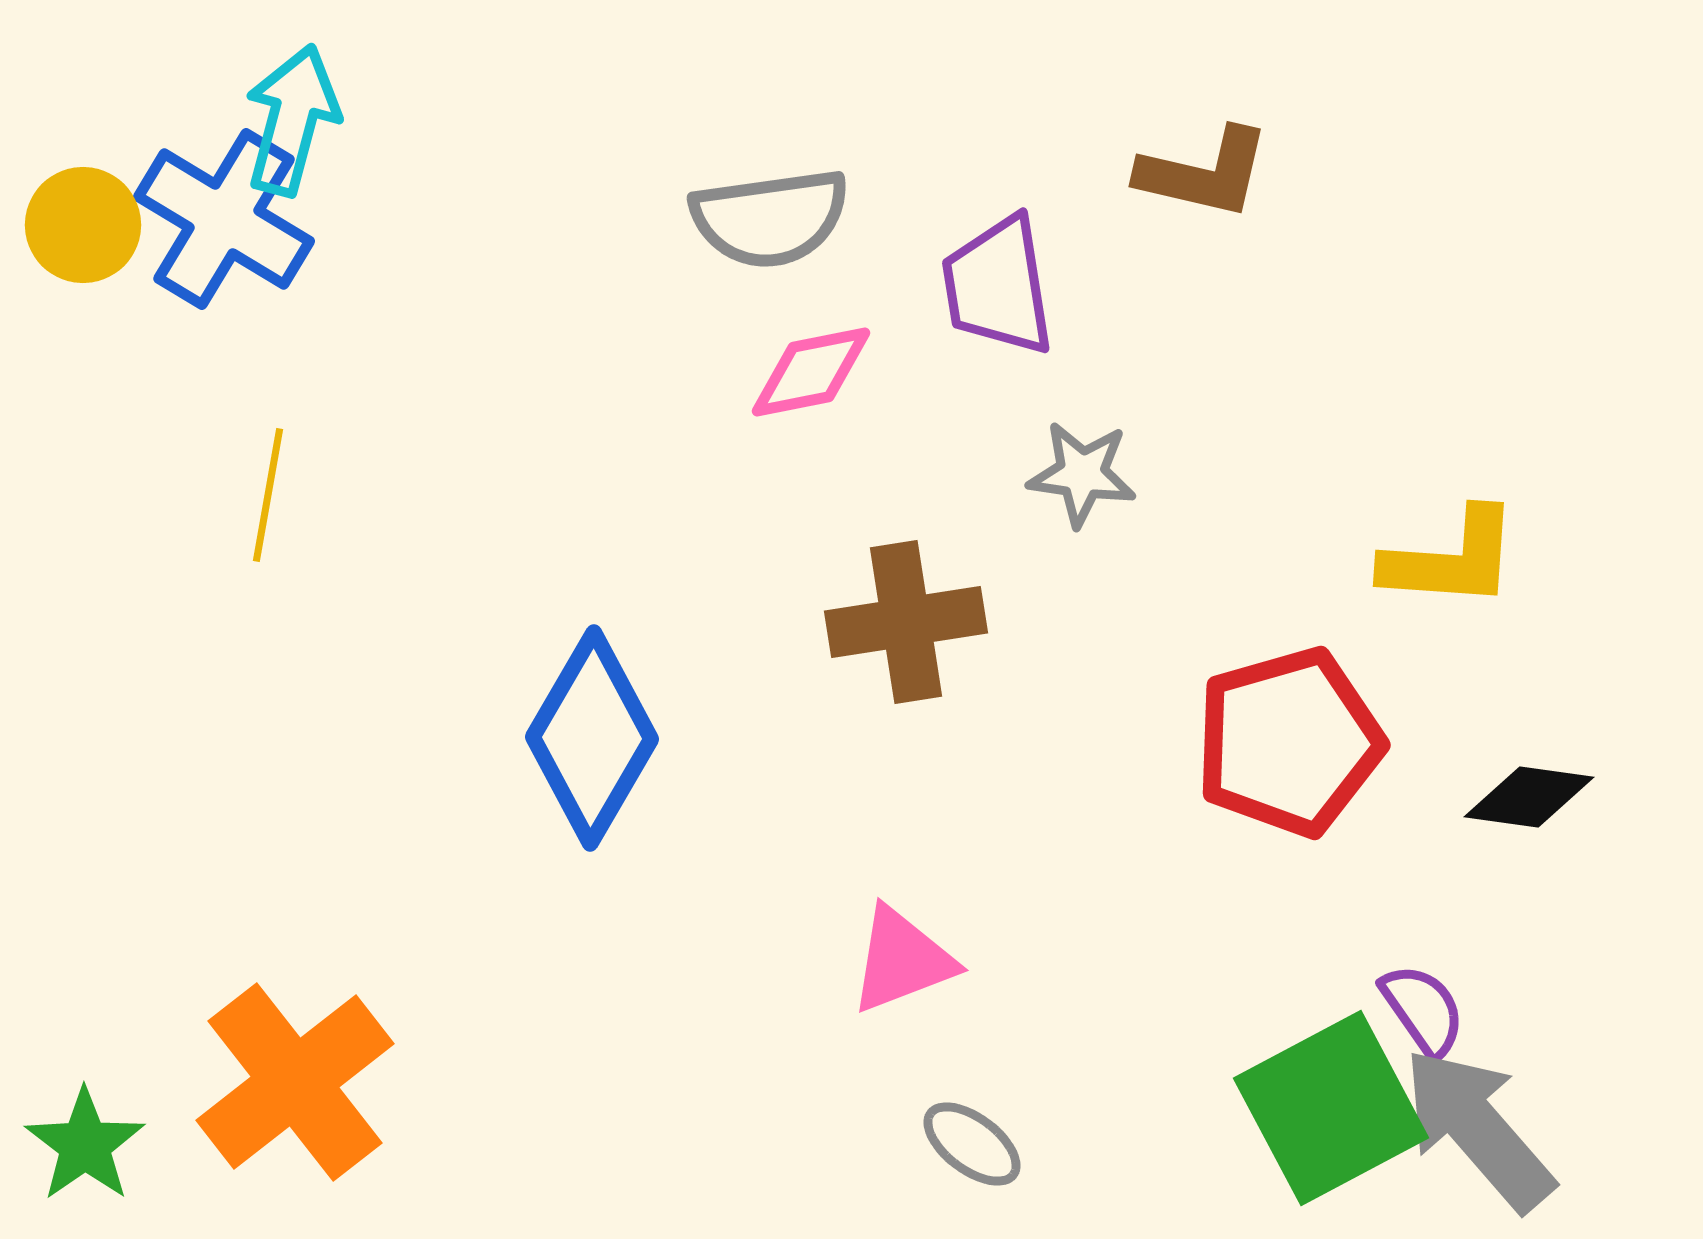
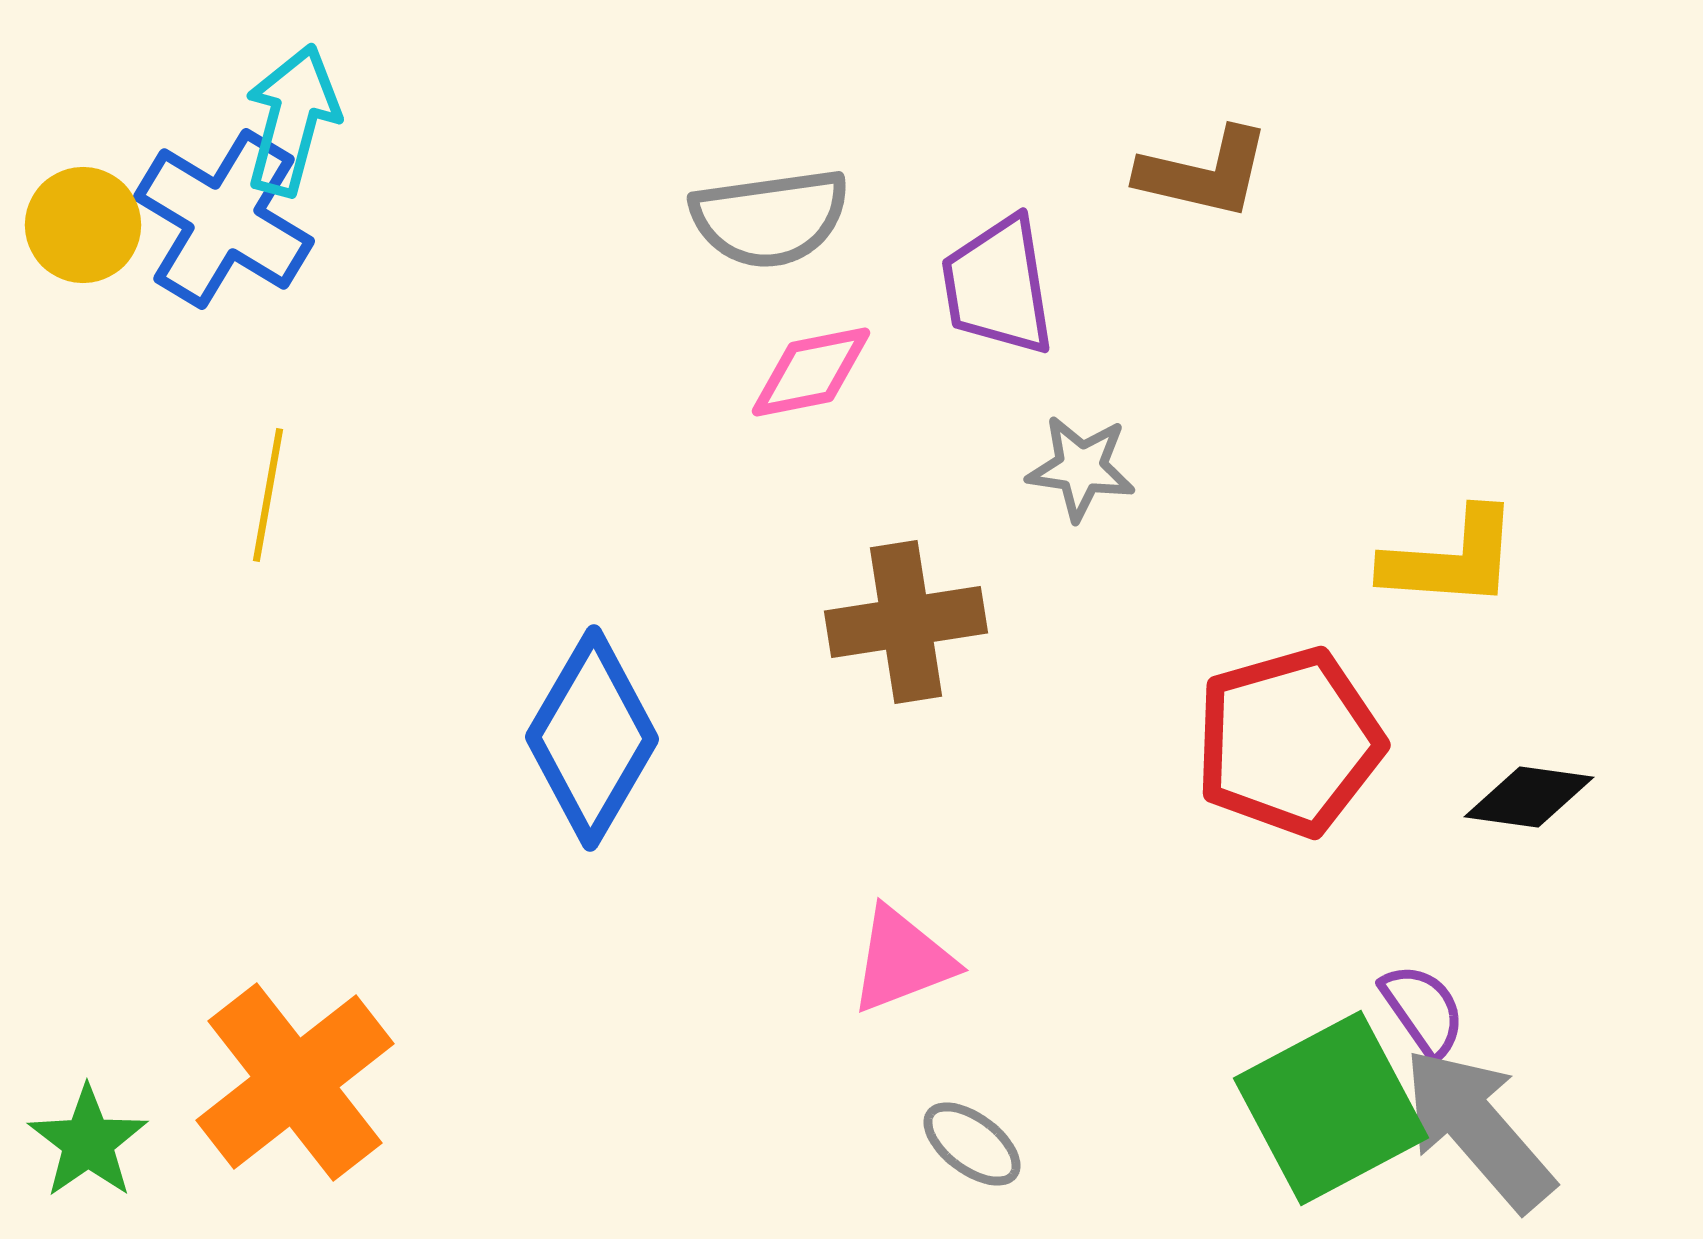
gray star: moved 1 px left, 6 px up
green star: moved 3 px right, 3 px up
